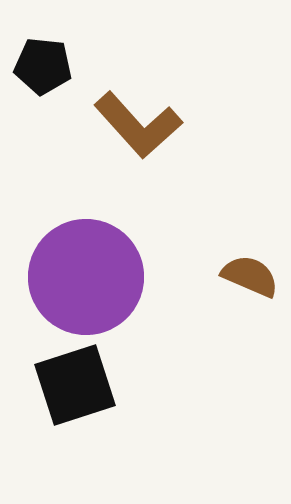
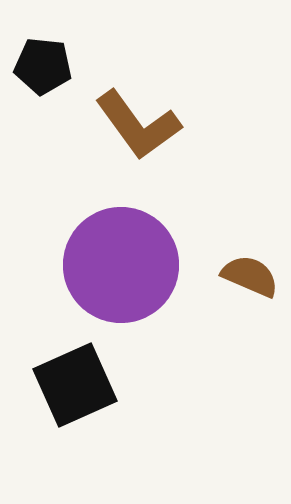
brown L-shape: rotated 6 degrees clockwise
purple circle: moved 35 px right, 12 px up
black square: rotated 6 degrees counterclockwise
